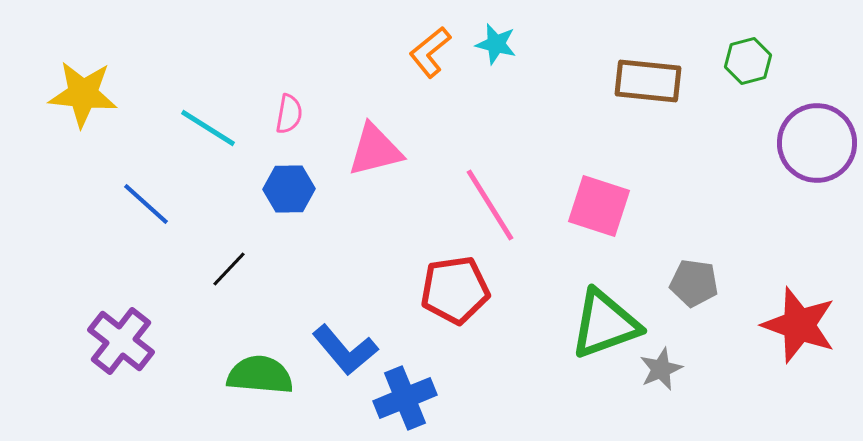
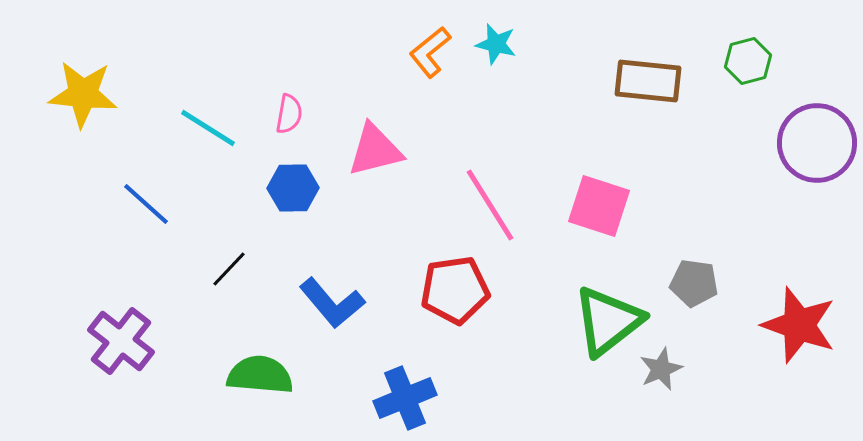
blue hexagon: moved 4 px right, 1 px up
green triangle: moved 3 px right, 3 px up; rotated 18 degrees counterclockwise
blue L-shape: moved 13 px left, 47 px up
